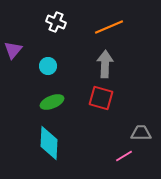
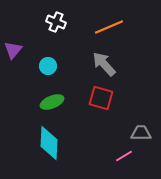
gray arrow: moved 1 px left; rotated 44 degrees counterclockwise
